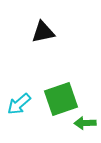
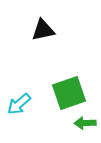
black triangle: moved 2 px up
green square: moved 8 px right, 6 px up
